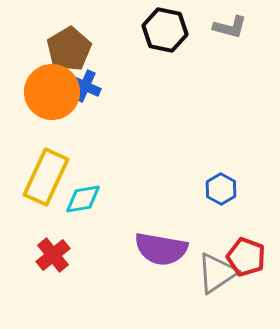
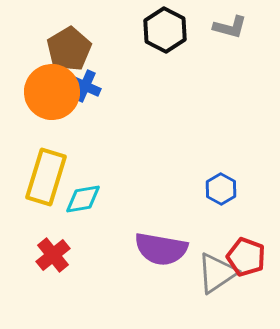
black hexagon: rotated 15 degrees clockwise
yellow rectangle: rotated 8 degrees counterclockwise
